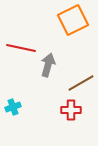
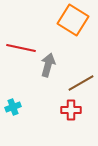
orange square: rotated 32 degrees counterclockwise
